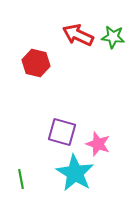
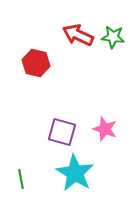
pink star: moved 7 px right, 15 px up
